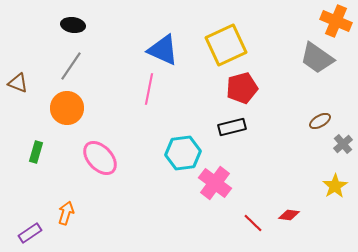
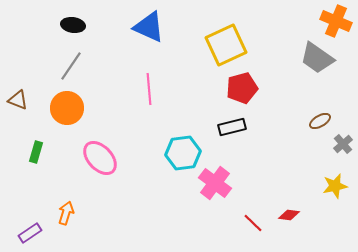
blue triangle: moved 14 px left, 23 px up
brown triangle: moved 17 px down
pink line: rotated 16 degrees counterclockwise
yellow star: rotated 20 degrees clockwise
